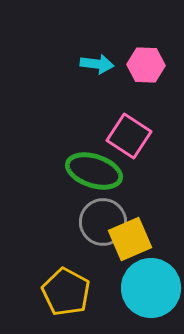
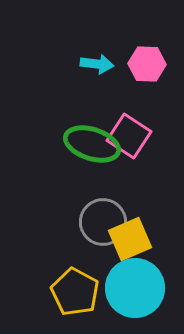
pink hexagon: moved 1 px right, 1 px up
green ellipse: moved 2 px left, 27 px up
cyan circle: moved 16 px left
yellow pentagon: moved 9 px right
